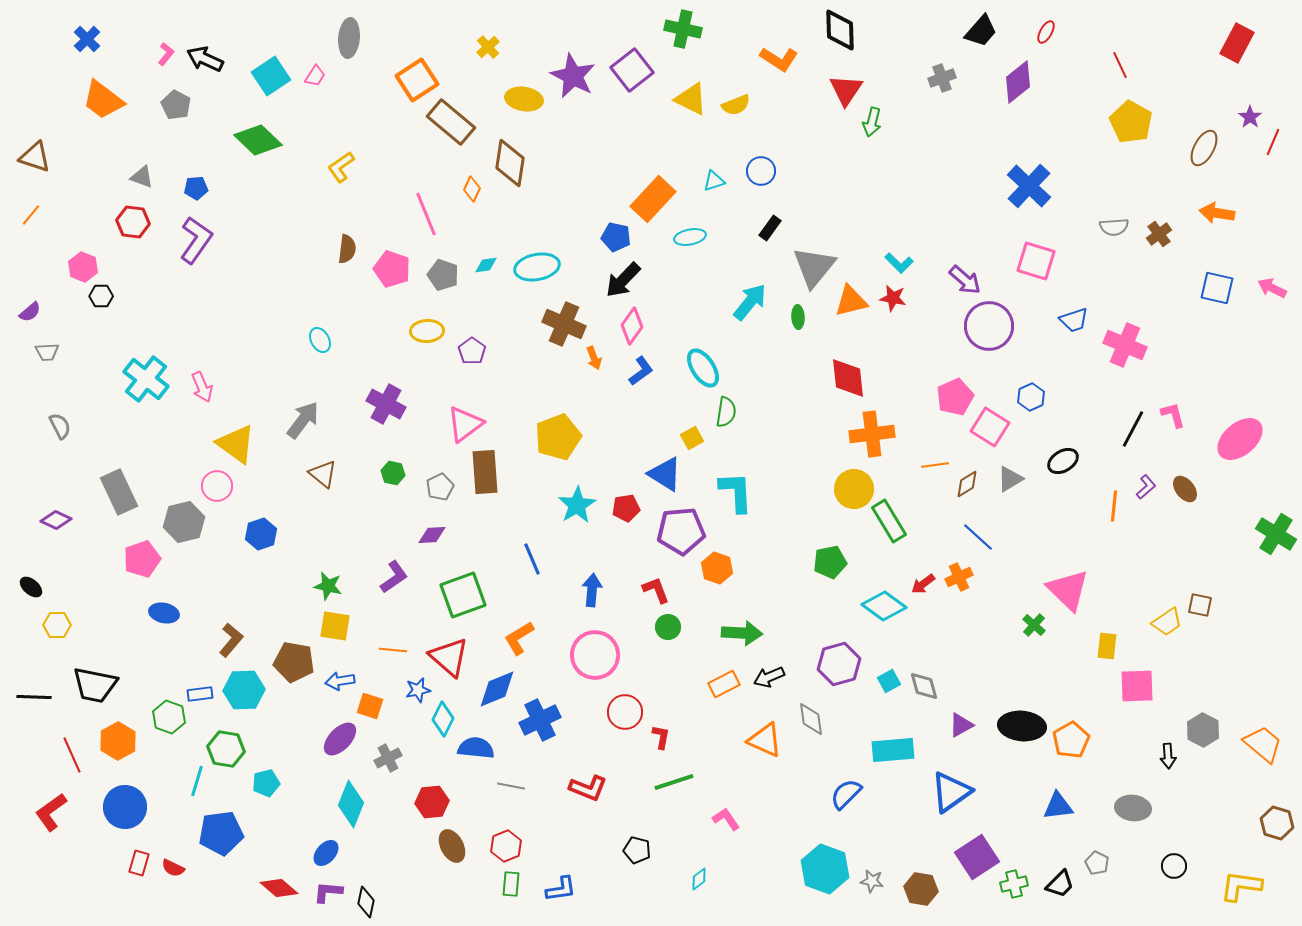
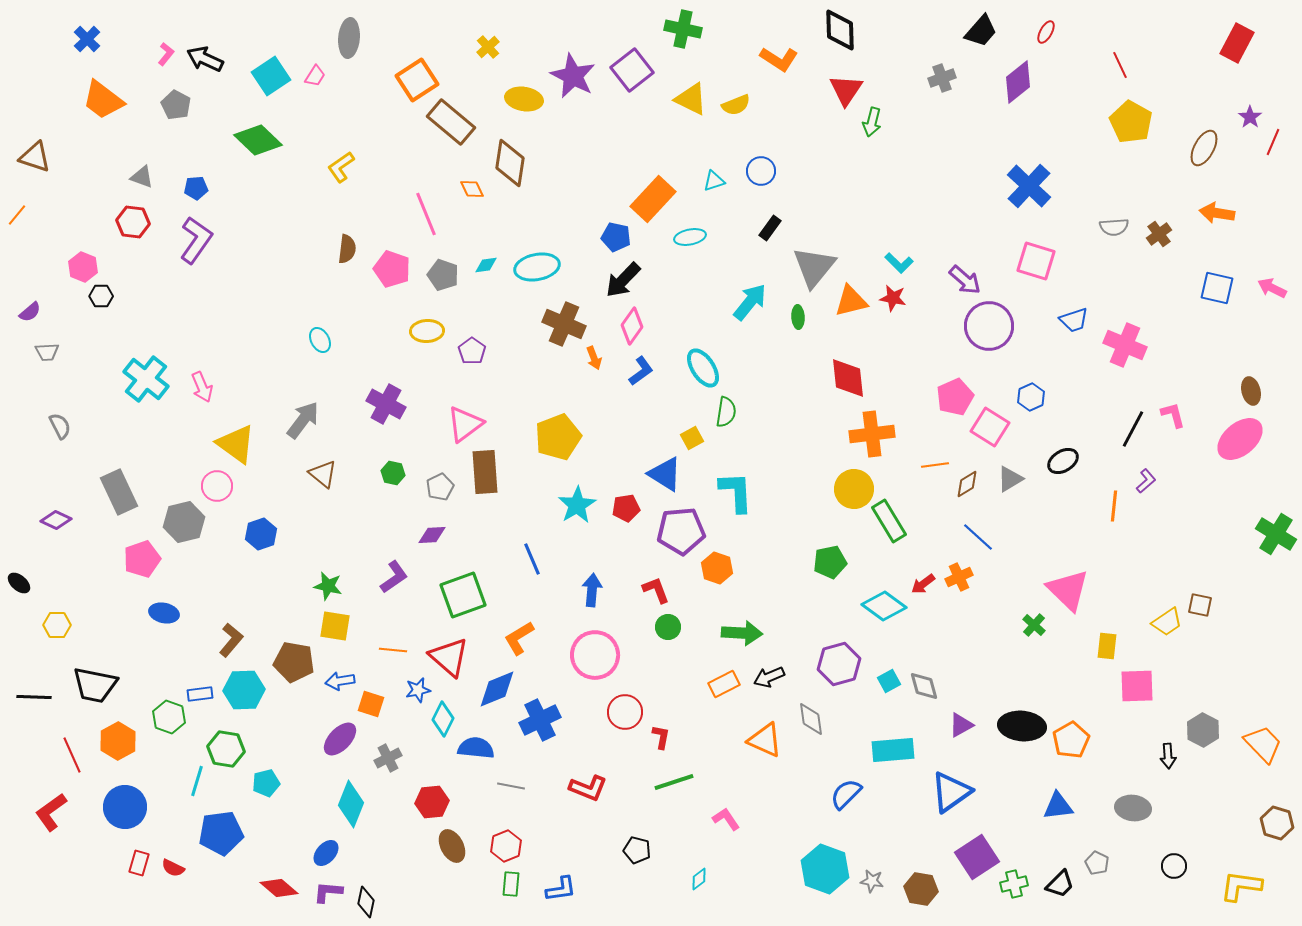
orange diamond at (472, 189): rotated 50 degrees counterclockwise
orange line at (31, 215): moved 14 px left
purple L-shape at (1146, 487): moved 6 px up
brown ellipse at (1185, 489): moved 66 px right, 98 px up; rotated 24 degrees clockwise
black ellipse at (31, 587): moved 12 px left, 4 px up
orange square at (370, 706): moved 1 px right, 2 px up
orange trapezoid at (1263, 744): rotated 6 degrees clockwise
